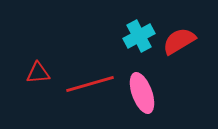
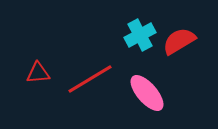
cyan cross: moved 1 px right, 1 px up
red line: moved 5 px up; rotated 15 degrees counterclockwise
pink ellipse: moved 5 px right; rotated 21 degrees counterclockwise
